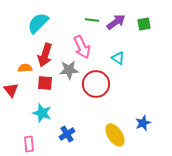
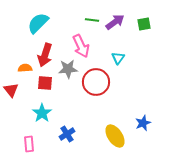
purple arrow: moved 1 px left
pink arrow: moved 1 px left, 1 px up
cyan triangle: rotated 32 degrees clockwise
gray star: moved 1 px left, 1 px up
red circle: moved 2 px up
cyan star: rotated 18 degrees clockwise
yellow ellipse: moved 1 px down
